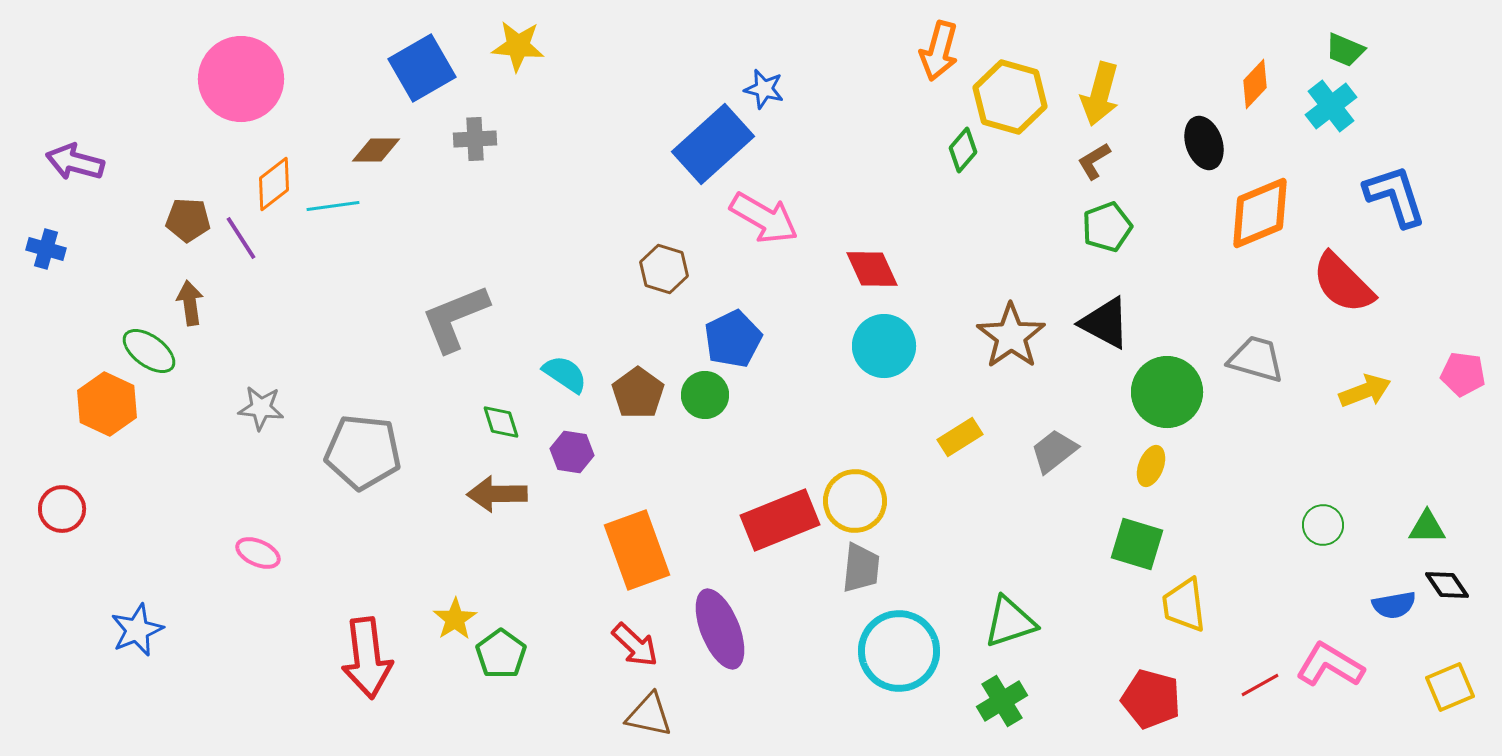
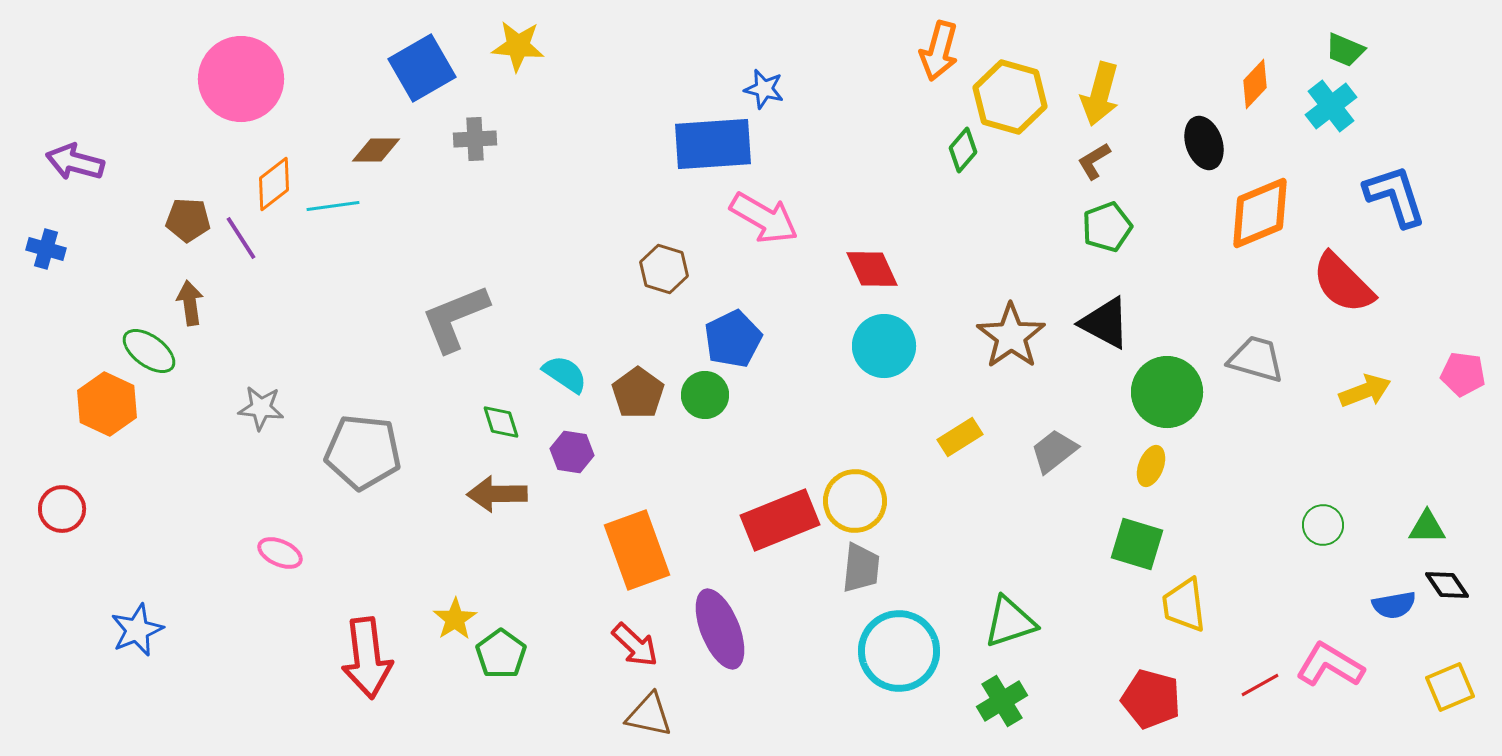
blue rectangle at (713, 144): rotated 38 degrees clockwise
pink ellipse at (258, 553): moved 22 px right
